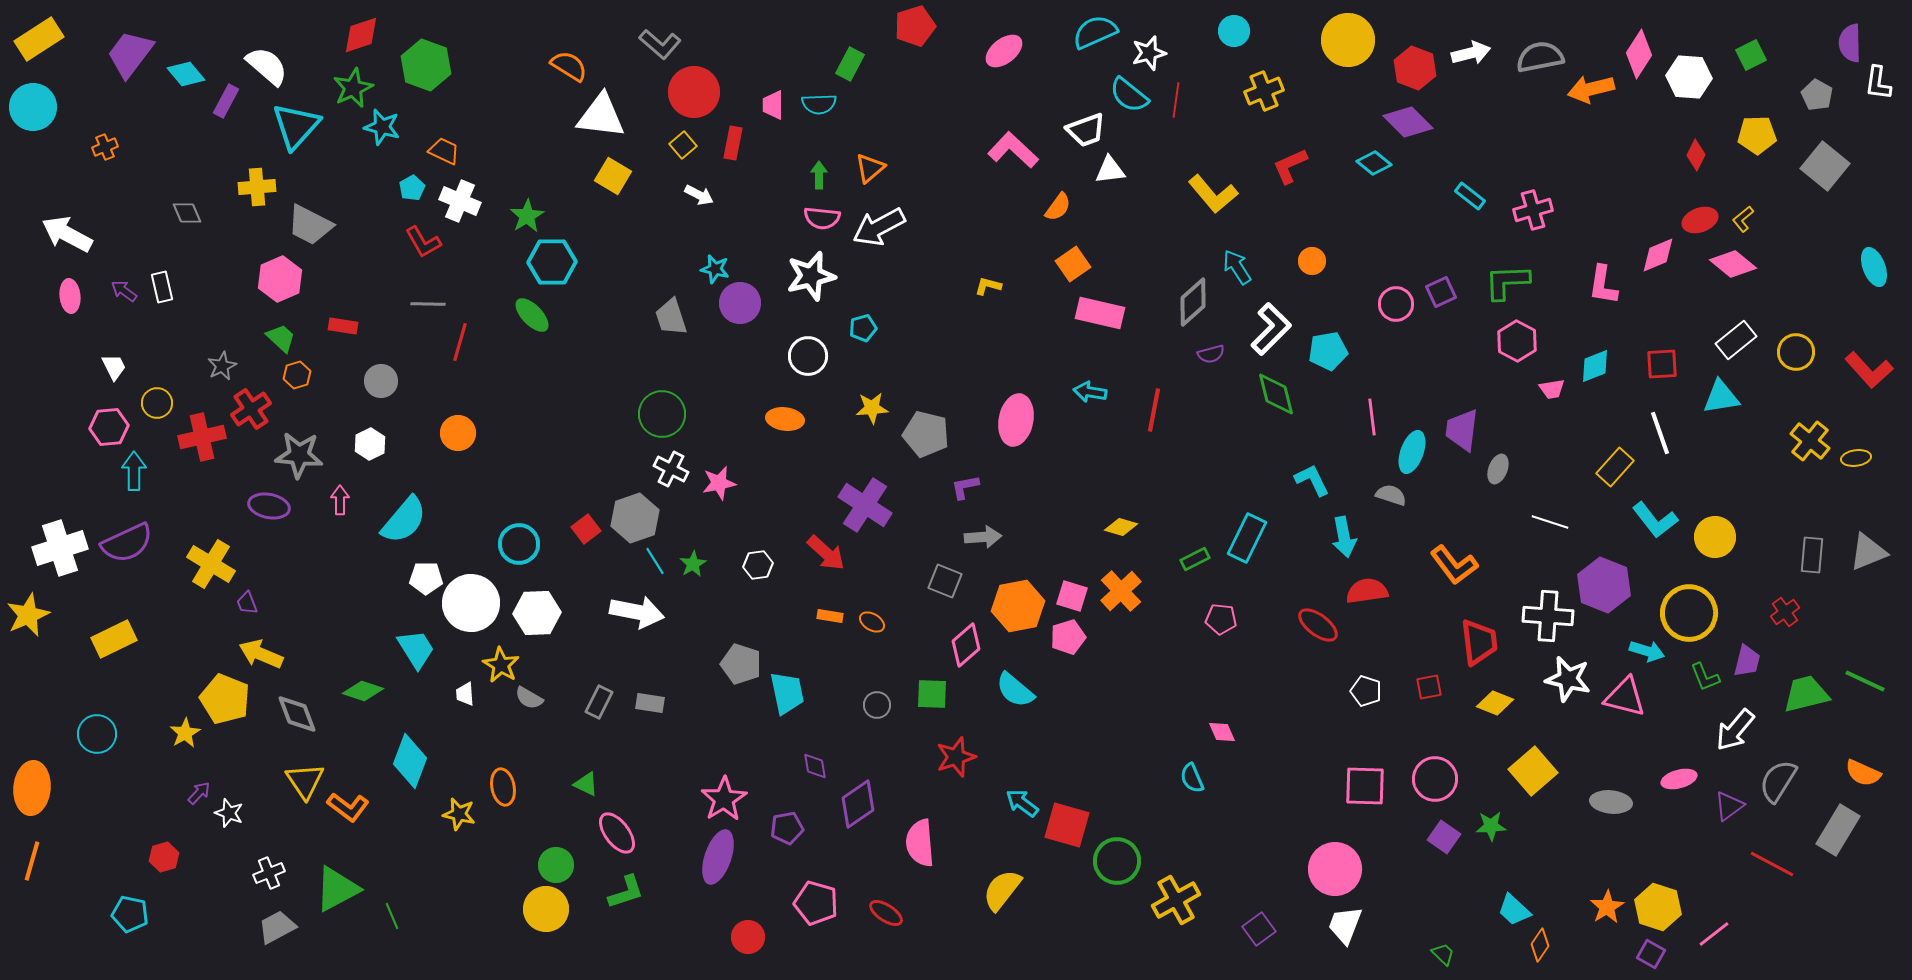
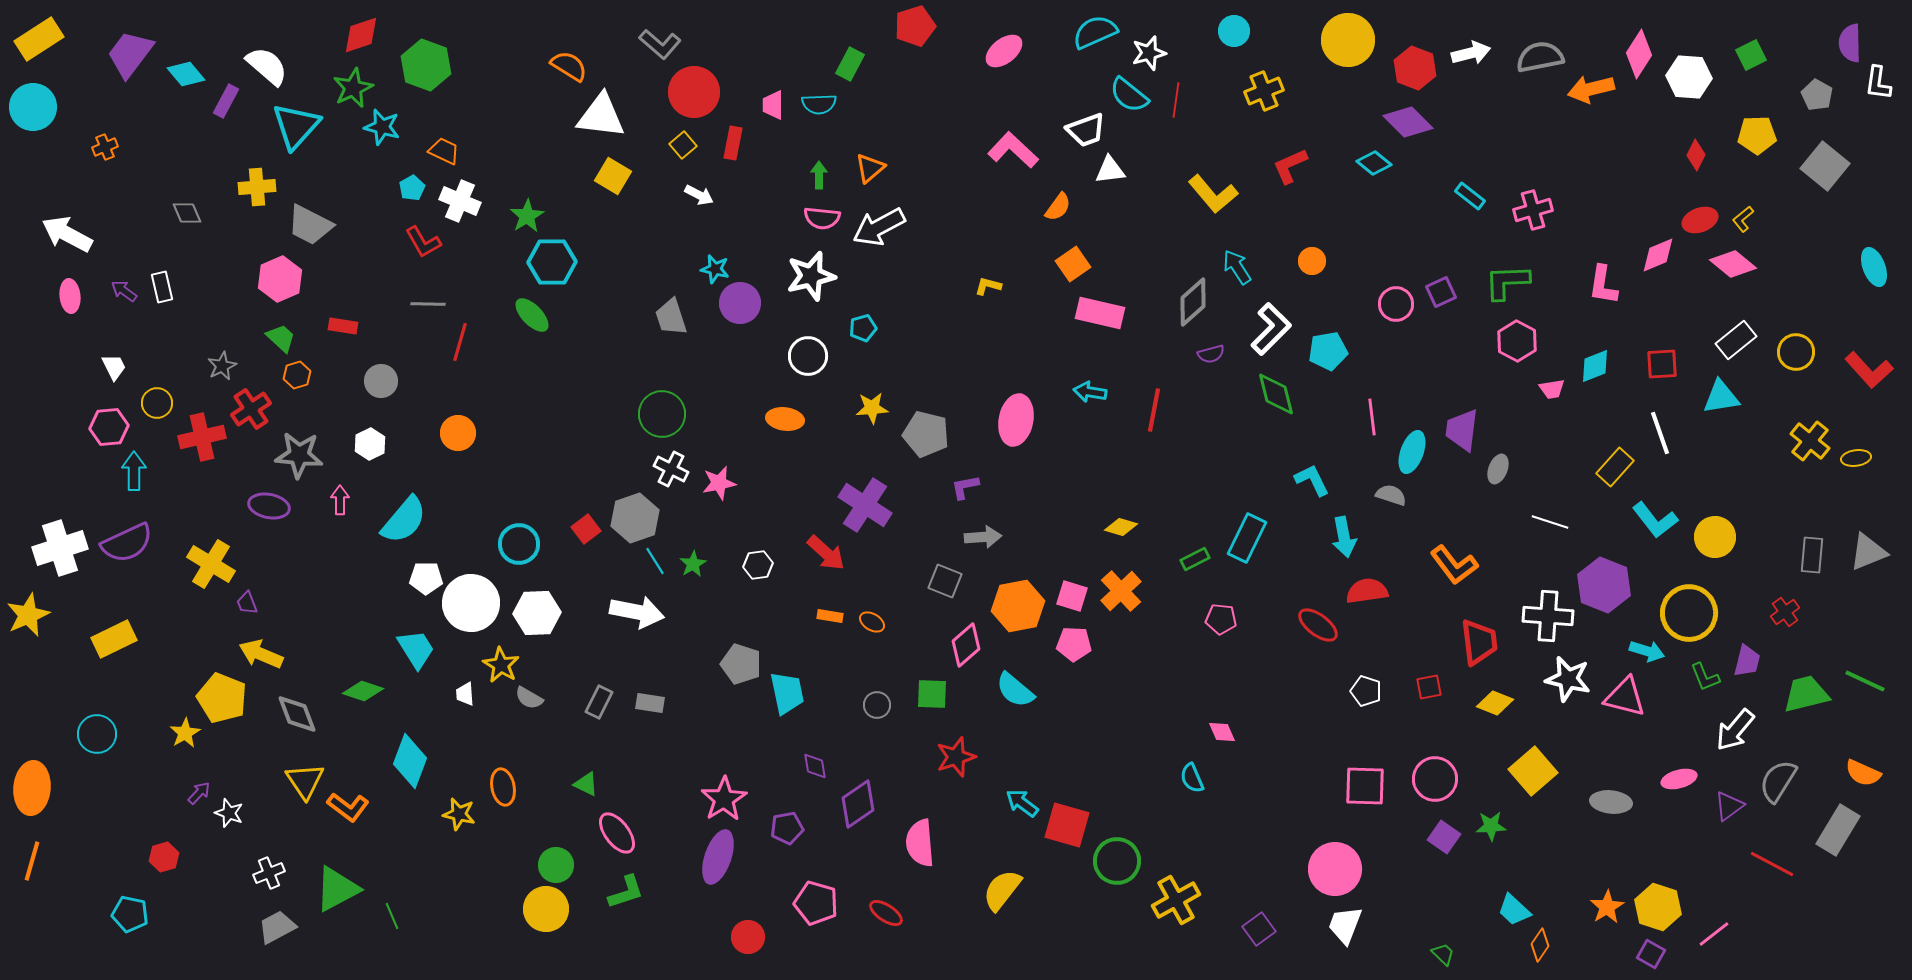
pink pentagon at (1068, 637): moved 6 px right, 7 px down; rotated 20 degrees clockwise
yellow pentagon at (225, 699): moved 3 px left, 1 px up
